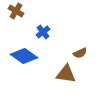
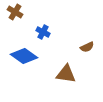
brown cross: moved 1 px left, 1 px down
blue cross: rotated 24 degrees counterclockwise
brown semicircle: moved 7 px right, 6 px up
